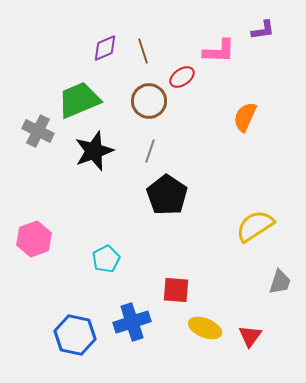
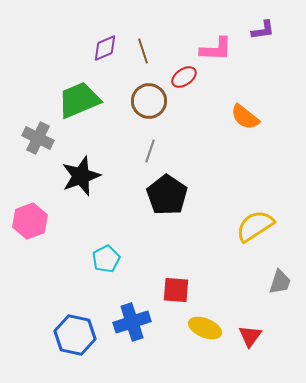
pink L-shape: moved 3 px left, 2 px up
red ellipse: moved 2 px right
orange semicircle: rotated 76 degrees counterclockwise
gray cross: moved 7 px down
black star: moved 13 px left, 25 px down
pink hexagon: moved 4 px left, 18 px up
